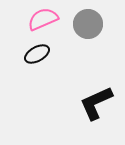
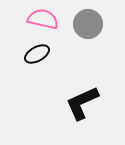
pink semicircle: rotated 36 degrees clockwise
black L-shape: moved 14 px left
